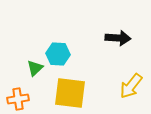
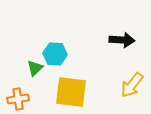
black arrow: moved 4 px right, 2 px down
cyan hexagon: moved 3 px left
yellow arrow: moved 1 px right, 1 px up
yellow square: moved 1 px right, 1 px up
